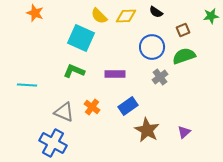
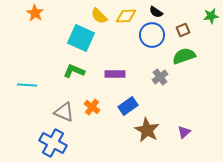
orange star: rotated 12 degrees clockwise
blue circle: moved 12 px up
